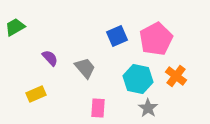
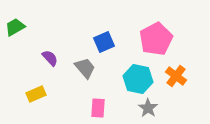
blue square: moved 13 px left, 6 px down
